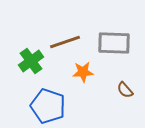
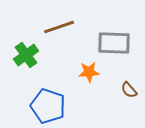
brown line: moved 6 px left, 15 px up
green cross: moved 5 px left, 6 px up
orange star: moved 6 px right
brown semicircle: moved 4 px right
